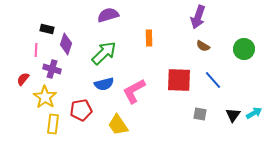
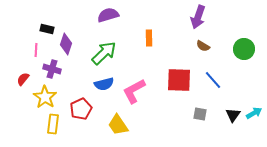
red pentagon: moved 1 px up; rotated 15 degrees counterclockwise
